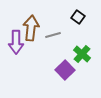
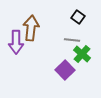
gray line: moved 19 px right, 5 px down; rotated 21 degrees clockwise
